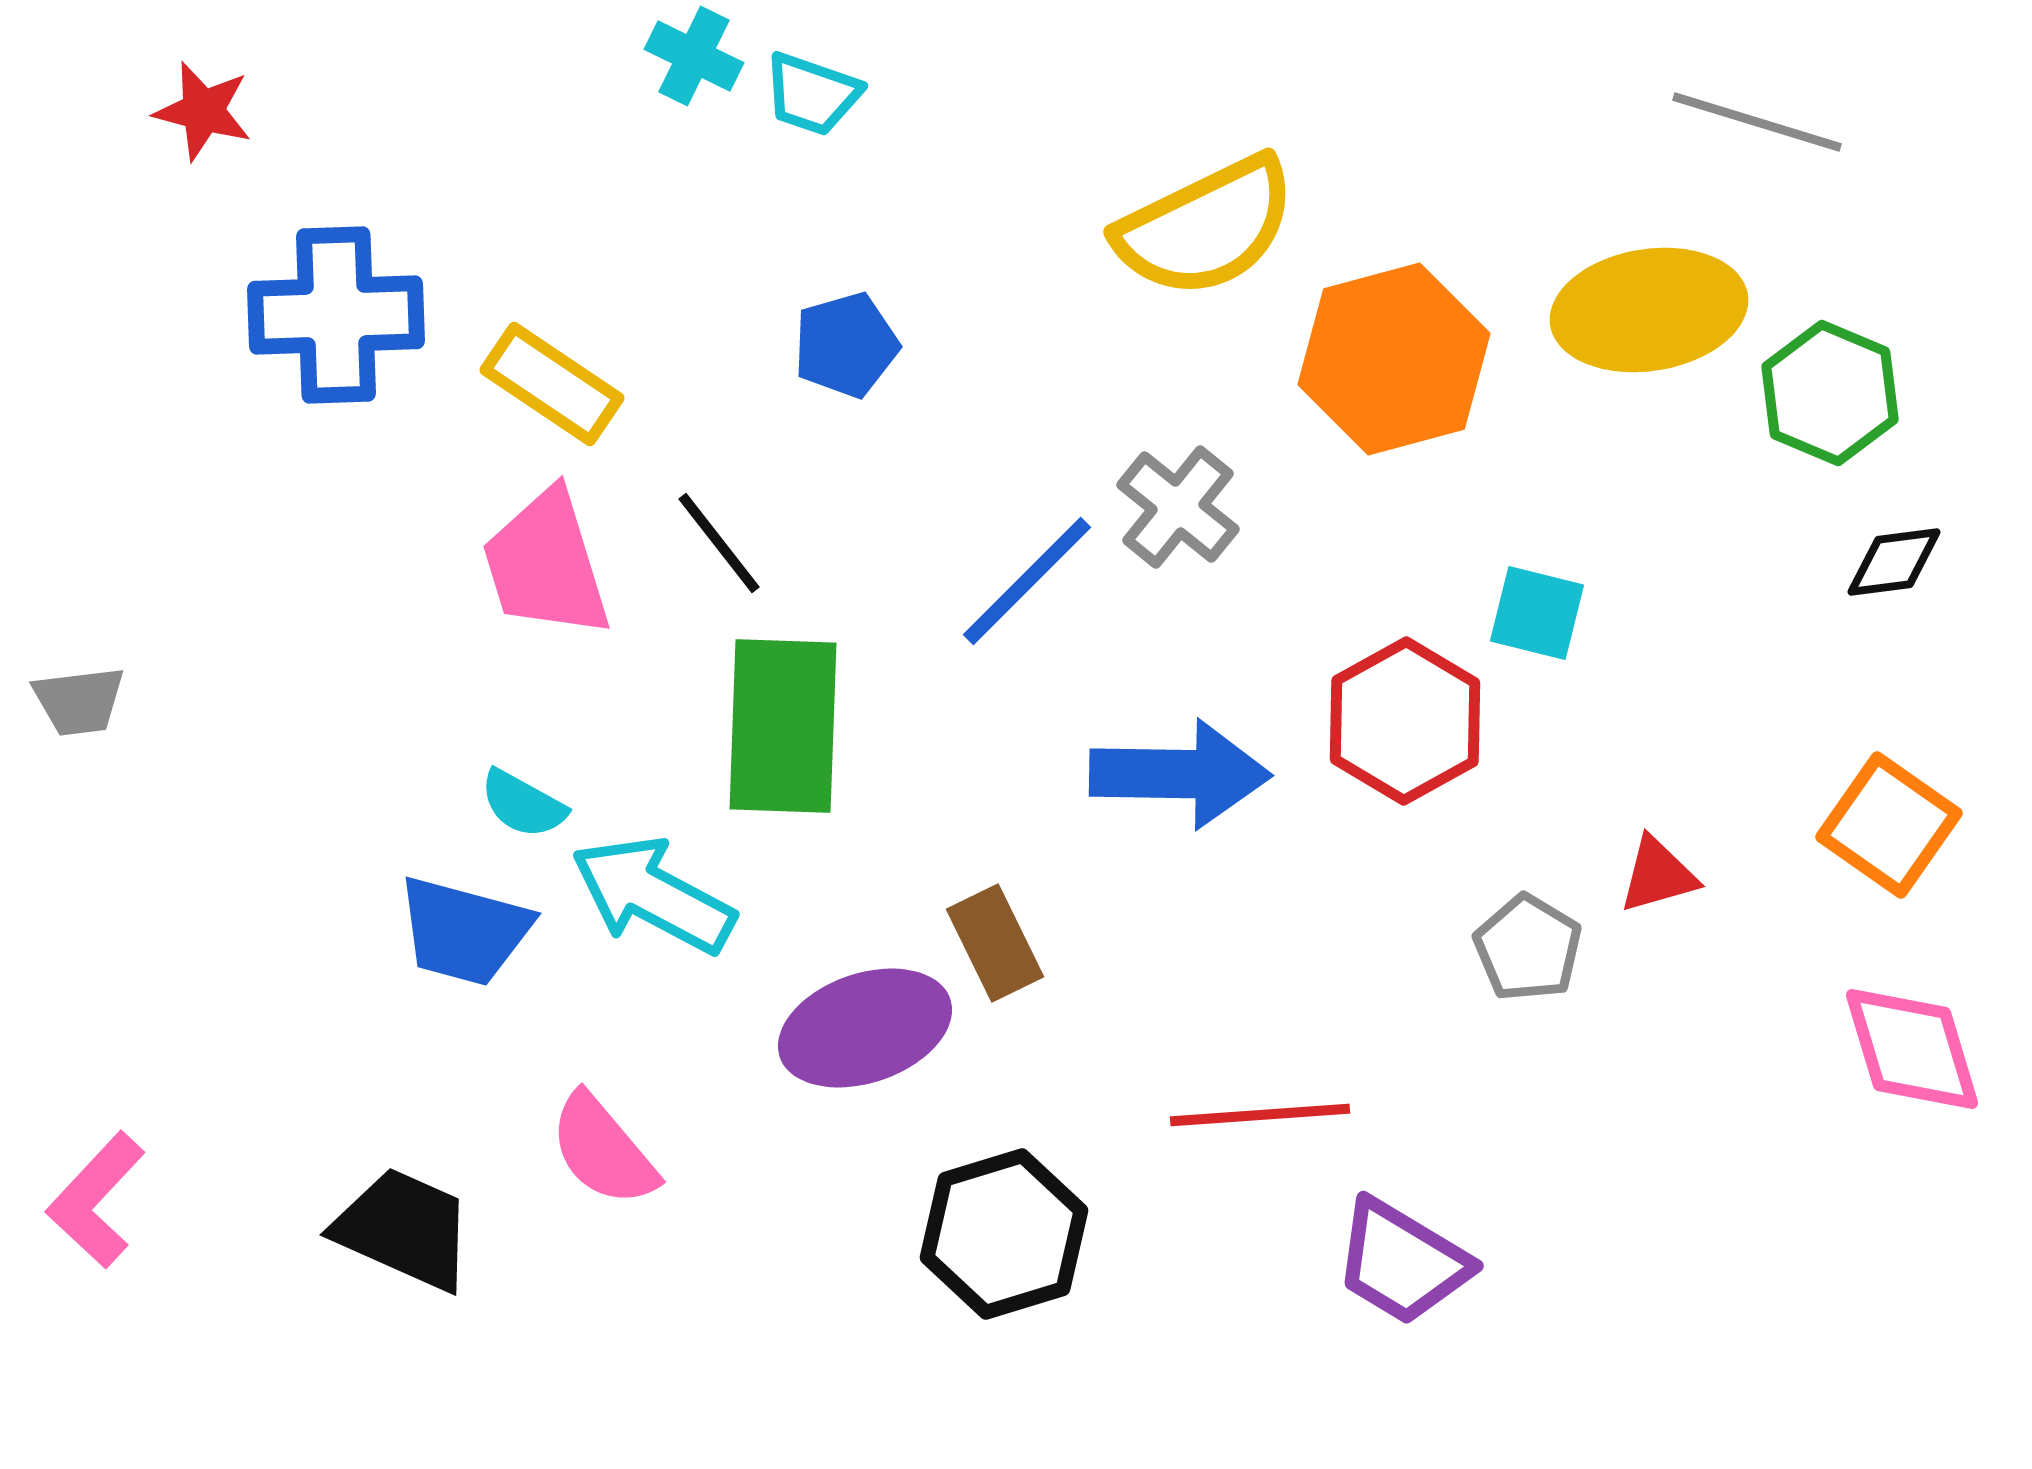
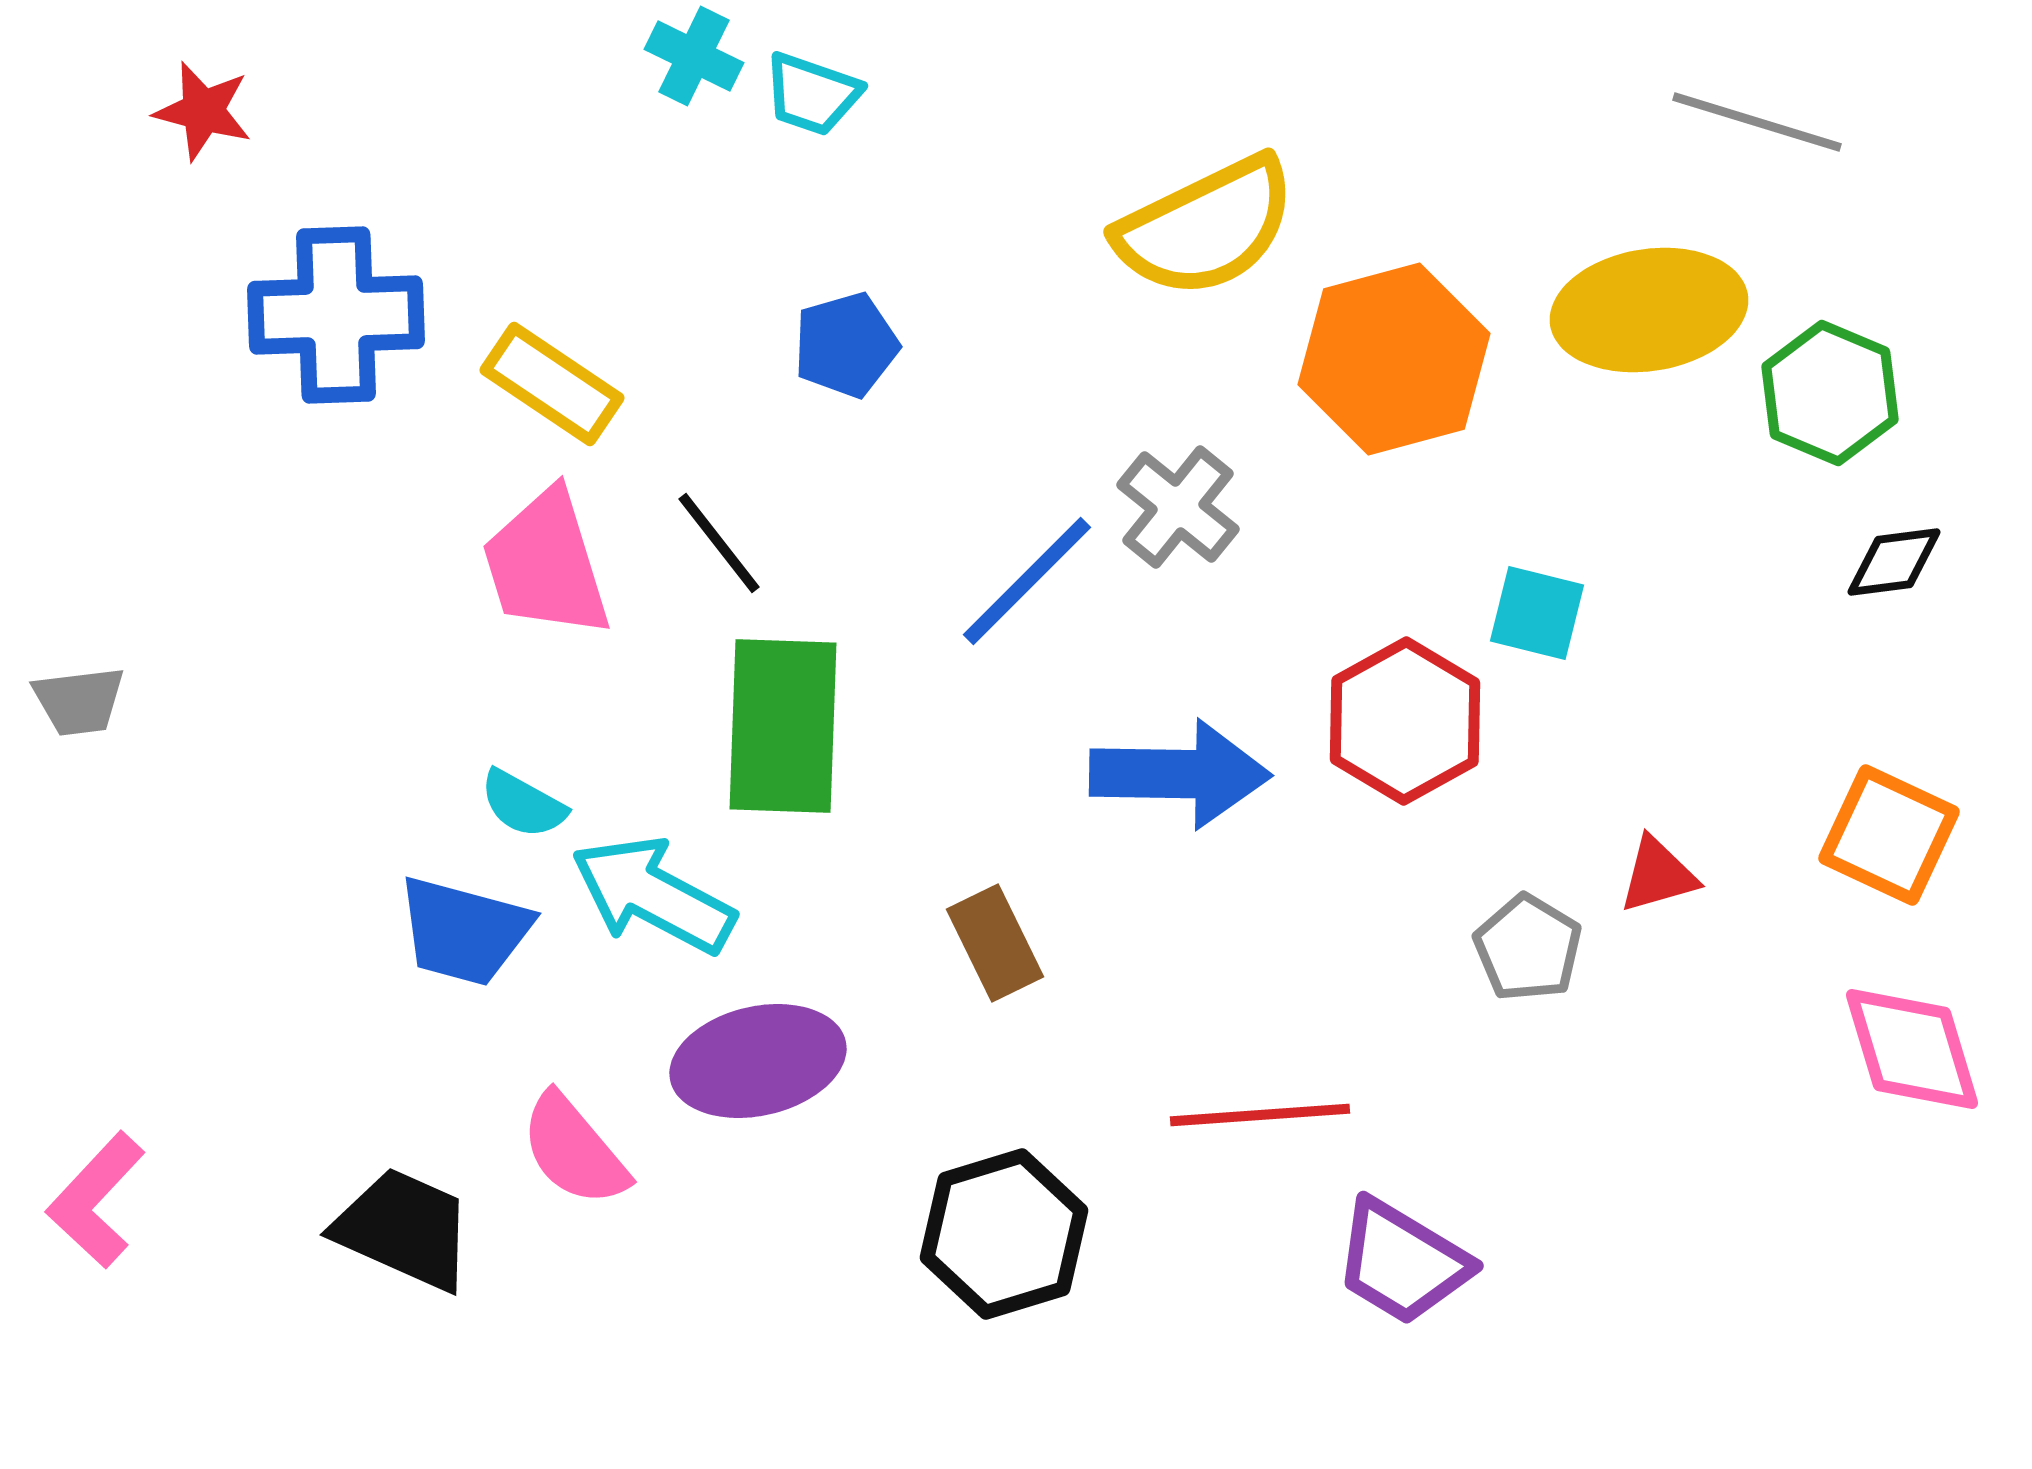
orange square: moved 10 px down; rotated 10 degrees counterclockwise
purple ellipse: moved 107 px left, 33 px down; rotated 6 degrees clockwise
pink semicircle: moved 29 px left
